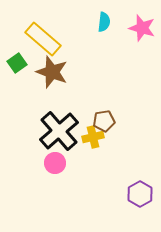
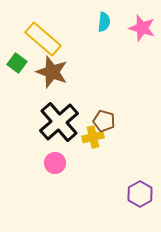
green square: rotated 18 degrees counterclockwise
brown pentagon: rotated 25 degrees clockwise
black cross: moved 9 px up
